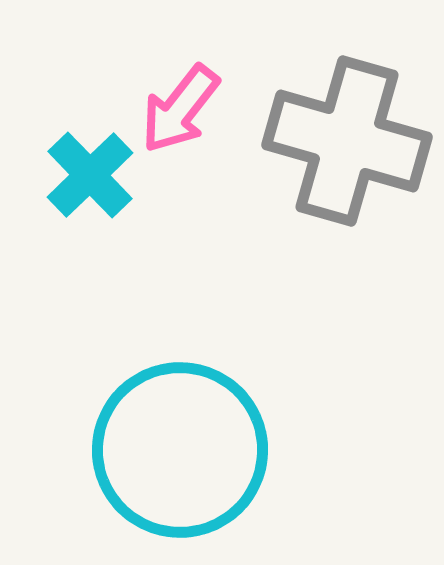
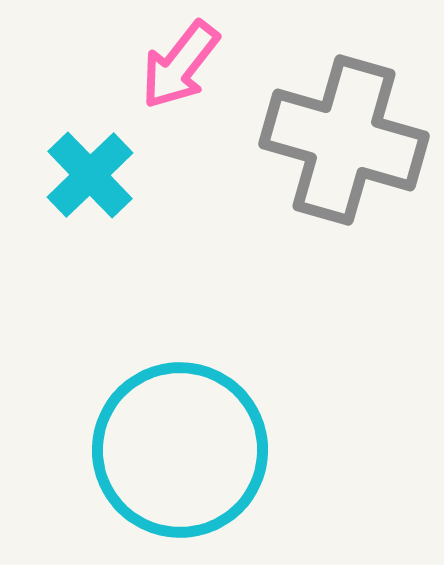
pink arrow: moved 44 px up
gray cross: moved 3 px left, 1 px up
